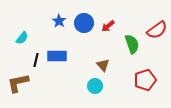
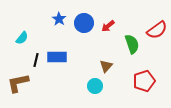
blue star: moved 2 px up
blue rectangle: moved 1 px down
brown triangle: moved 3 px right, 1 px down; rotated 24 degrees clockwise
red pentagon: moved 1 px left, 1 px down
